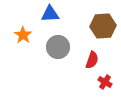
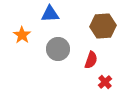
orange star: moved 1 px left
gray circle: moved 2 px down
red semicircle: moved 1 px left
red cross: rotated 16 degrees clockwise
